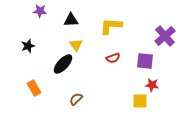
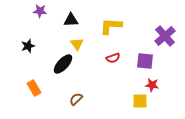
yellow triangle: moved 1 px right, 1 px up
